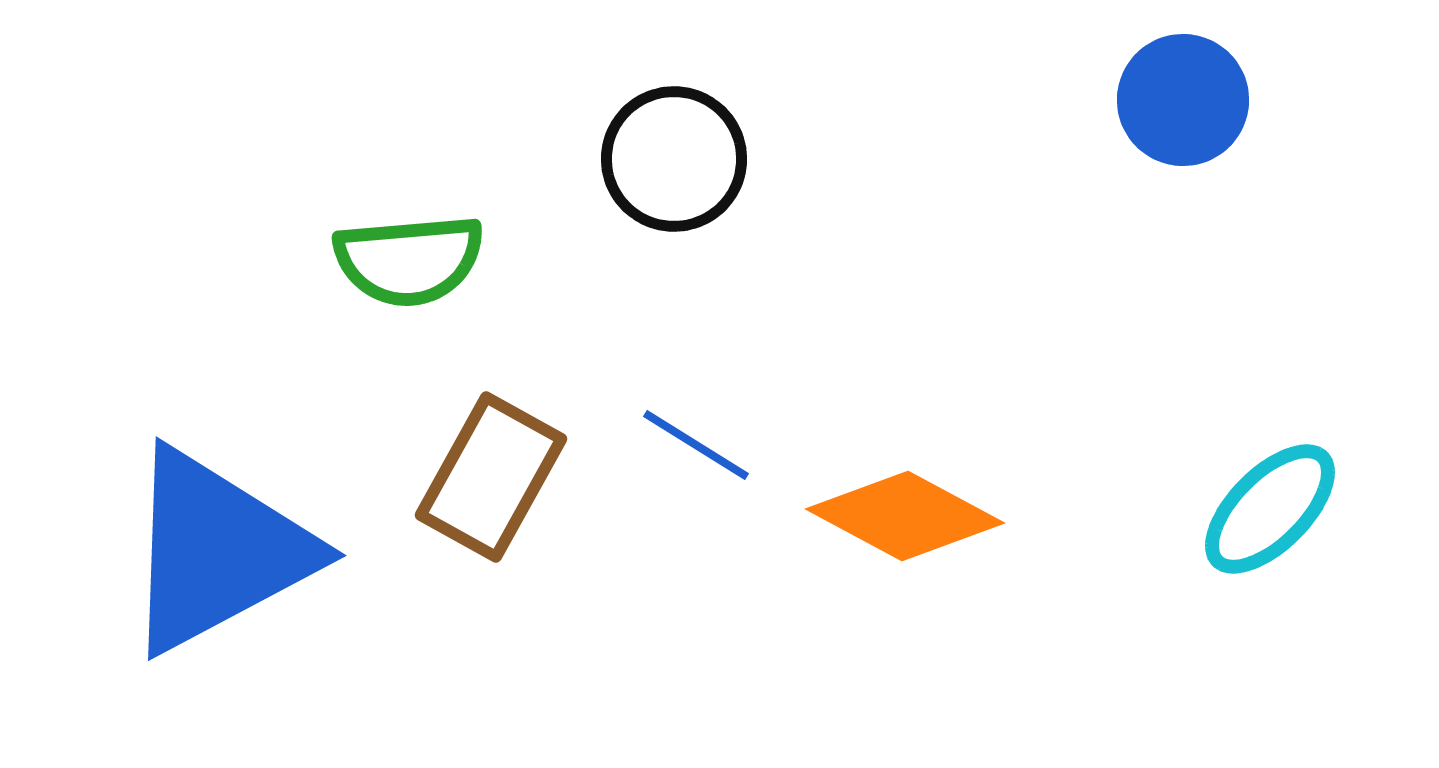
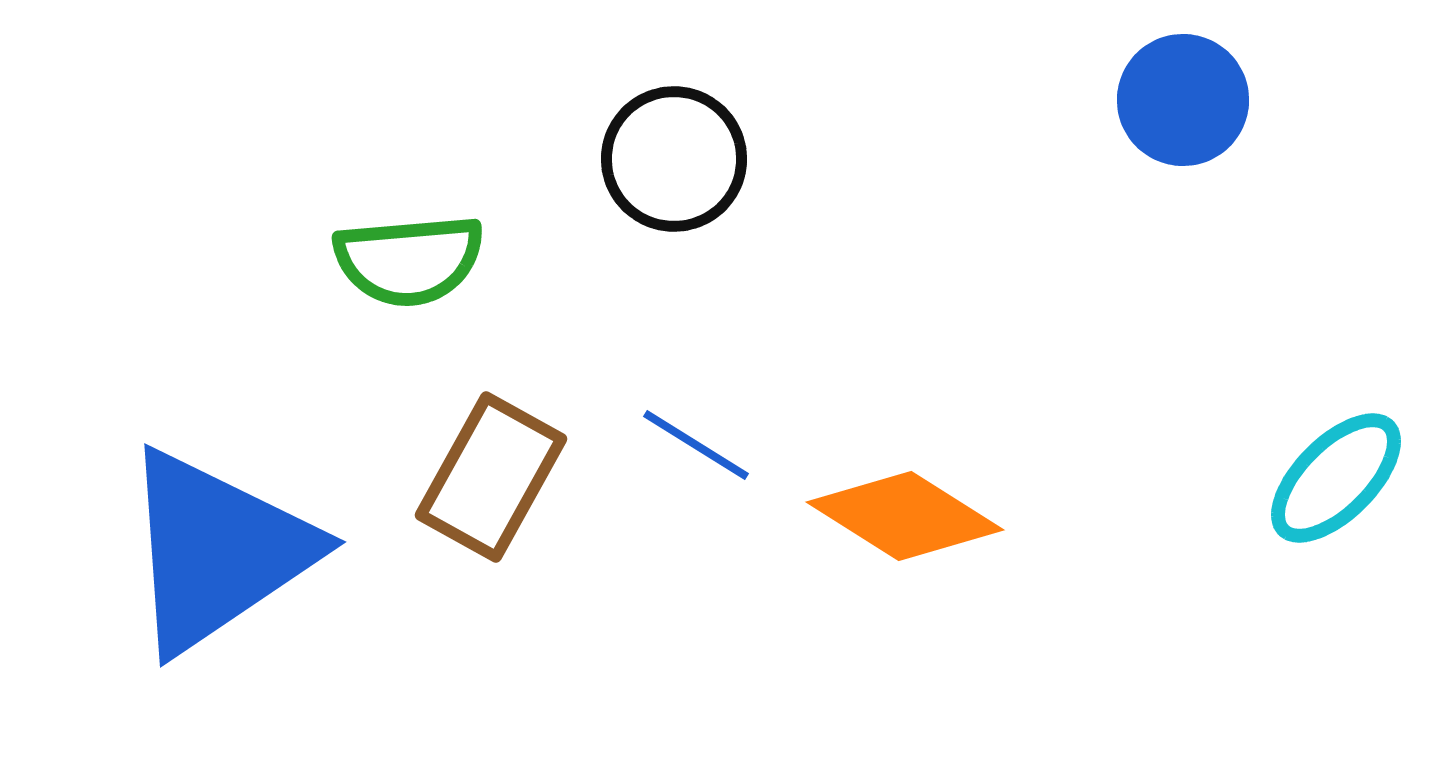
cyan ellipse: moved 66 px right, 31 px up
orange diamond: rotated 4 degrees clockwise
blue triangle: rotated 6 degrees counterclockwise
